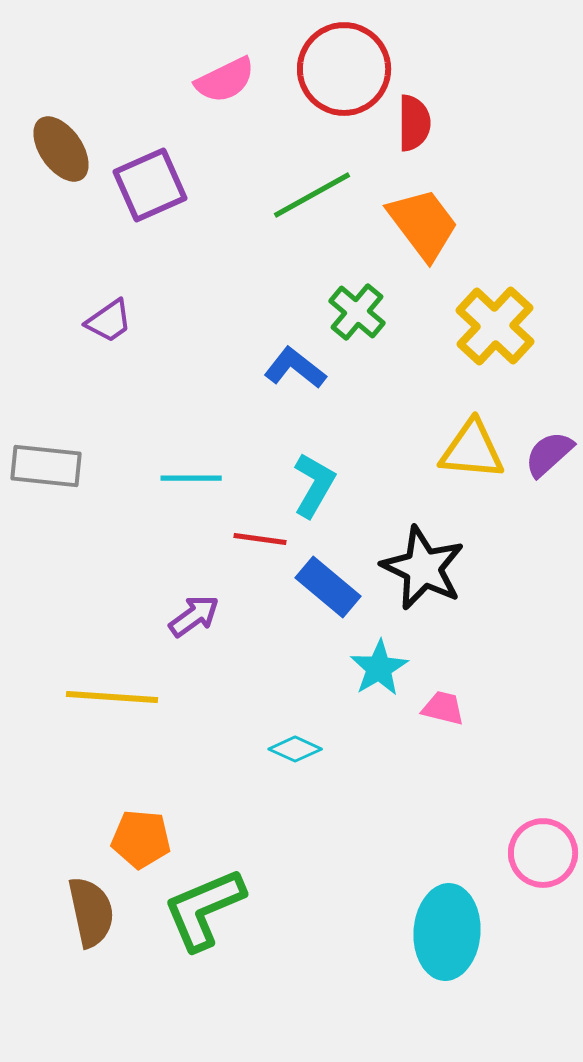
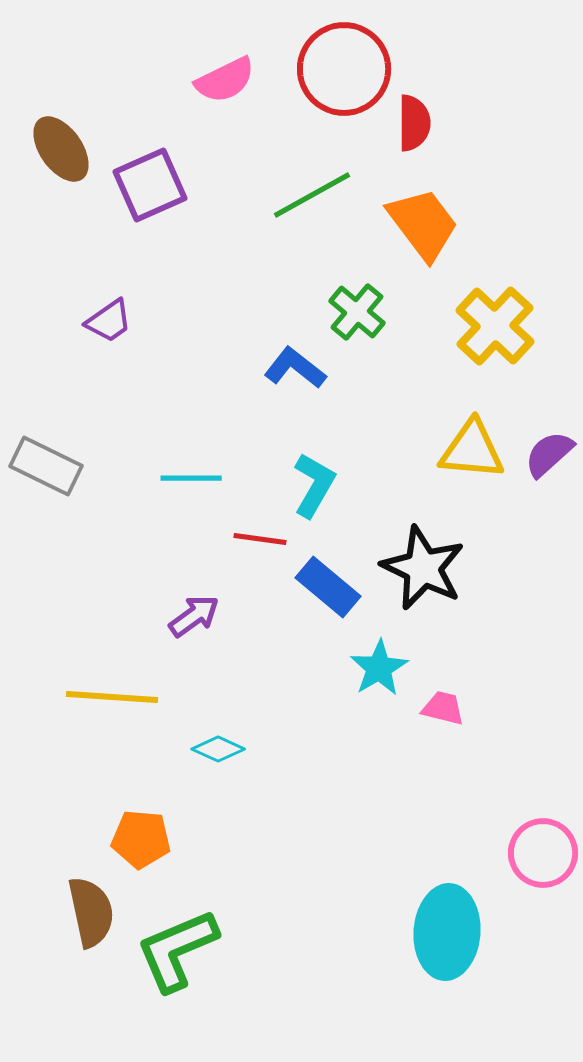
gray rectangle: rotated 20 degrees clockwise
cyan diamond: moved 77 px left
green L-shape: moved 27 px left, 41 px down
